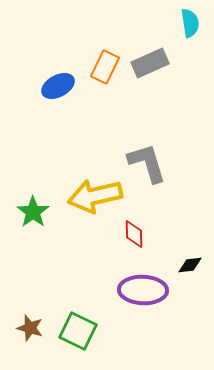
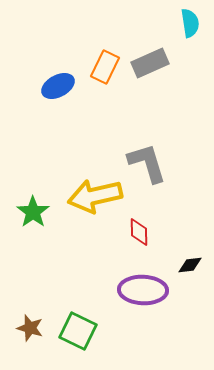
red diamond: moved 5 px right, 2 px up
